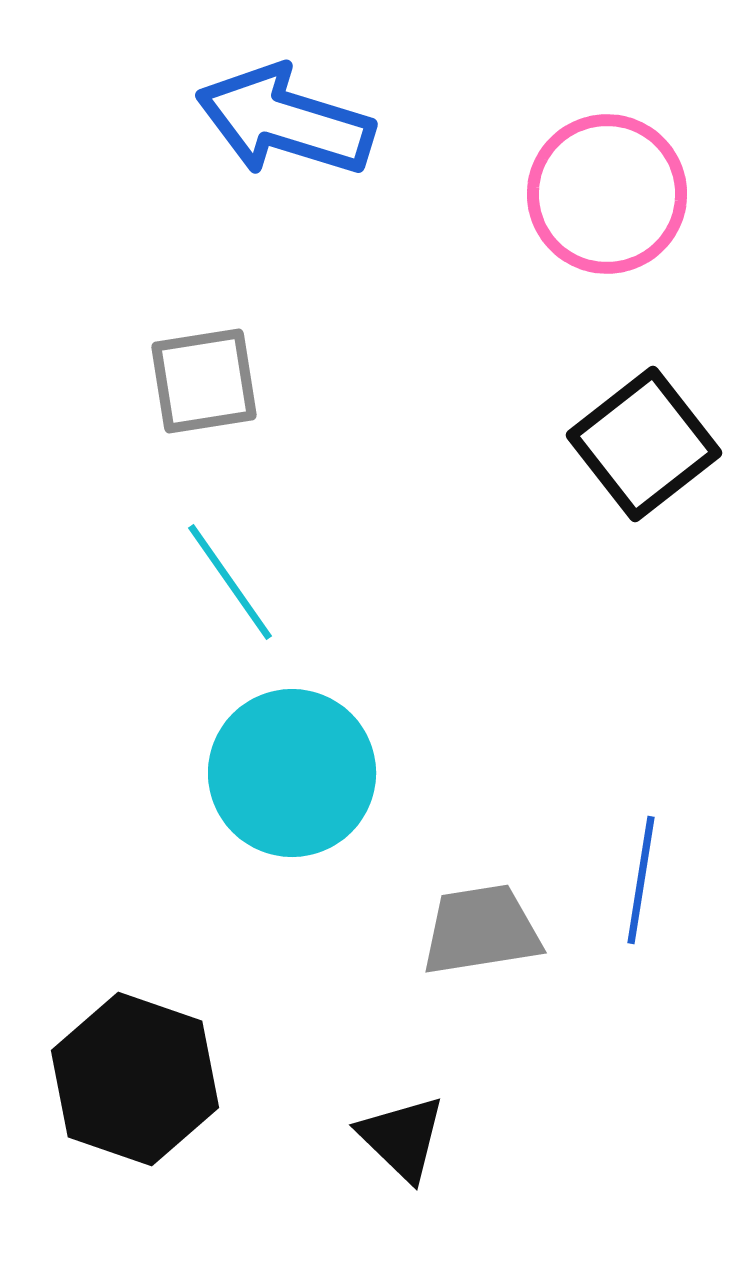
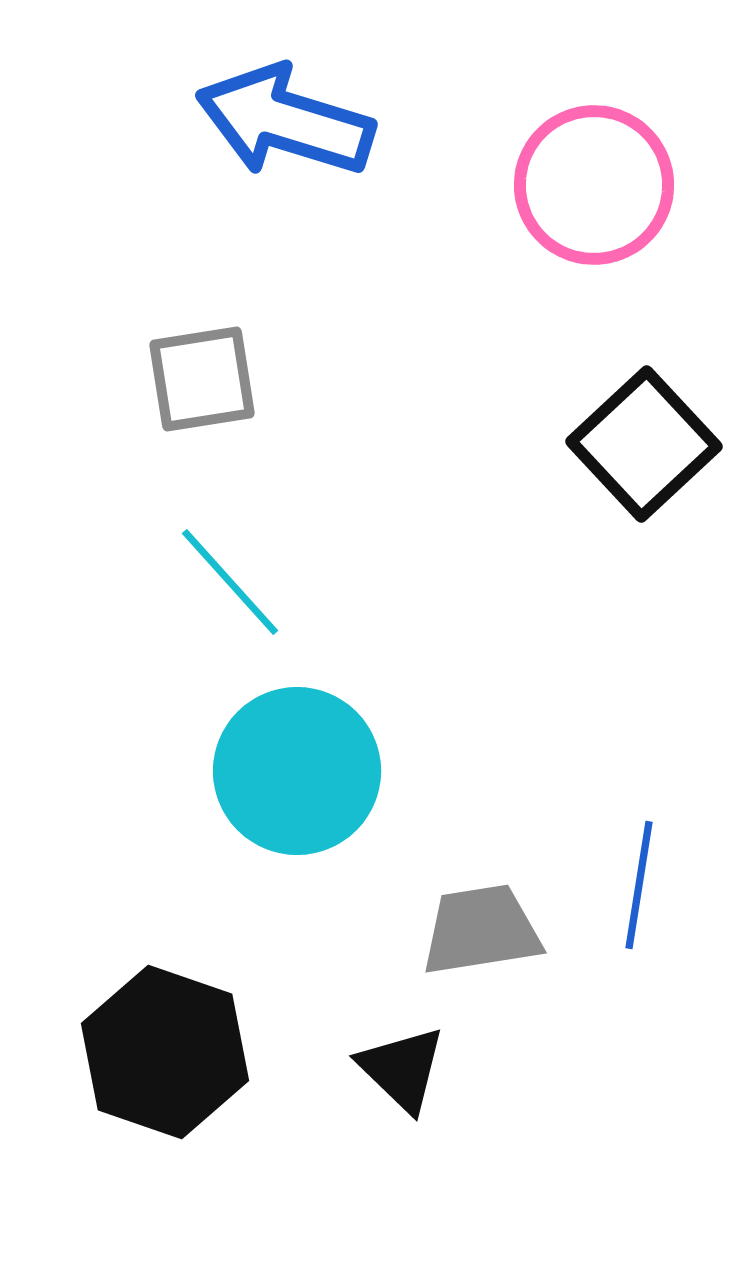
pink circle: moved 13 px left, 9 px up
gray square: moved 2 px left, 2 px up
black square: rotated 5 degrees counterclockwise
cyan line: rotated 7 degrees counterclockwise
cyan circle: moved 5 px right, 2 px up
blue line: moved 2 px left, 5 px down
black hexagon: moved 30 px right, 27 px up
black triangle: moved 69 px up
